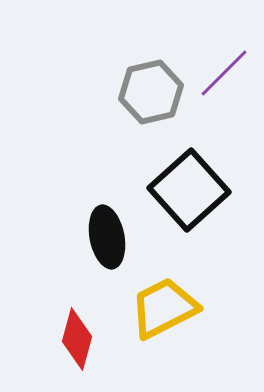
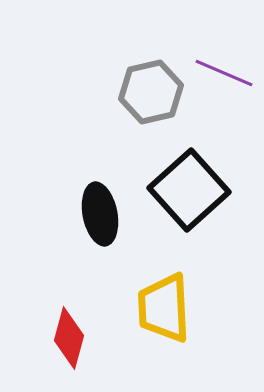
purple line: rotated 68 degrees clockwise
black ellipse: moved 7 px left, 23 px up
yellow trapezoid: rotated 66 degrees counterclockwise
red diamond: moved 8 px left, 1 px up
